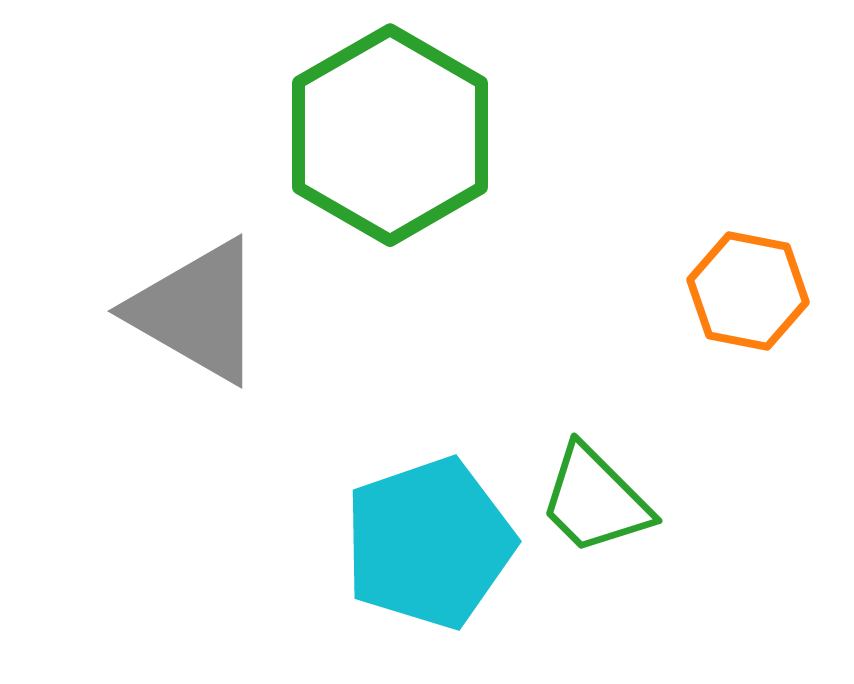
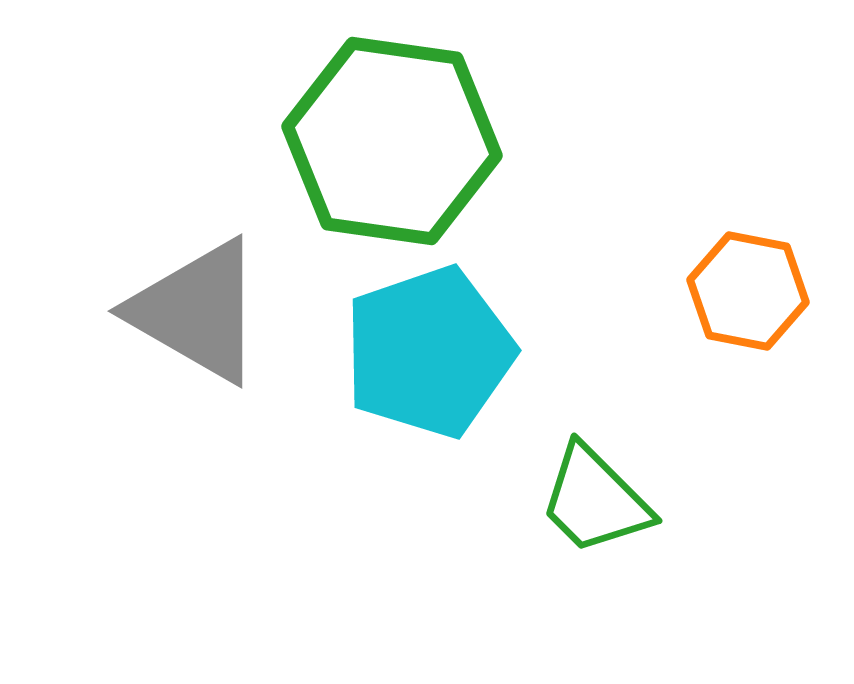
green hexagon: moved 2 px right, 6 px down; rotated 22 degrees counterclockwise
cyan pentagon: moved 191 px up
